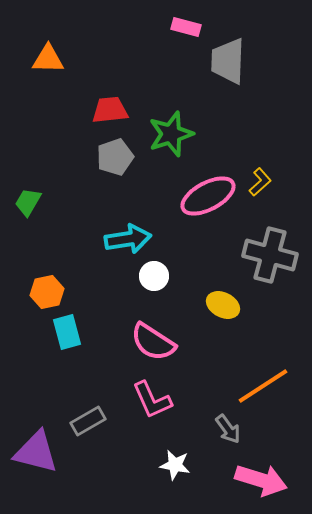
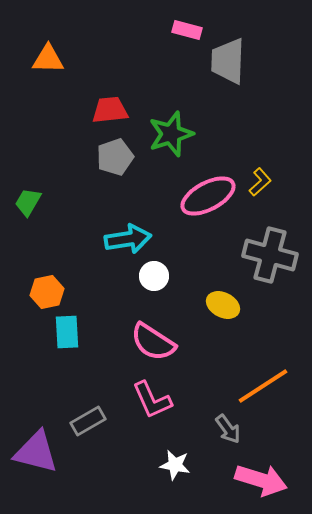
pink rectangle: moved 1 px right, 3 px down
cyan rectangle: rotated 12 degrees clockwise
